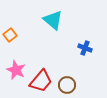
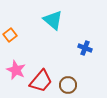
brown circle: moved 1 px right
